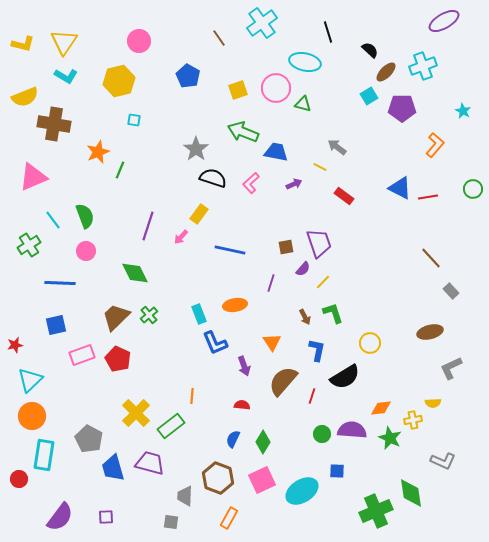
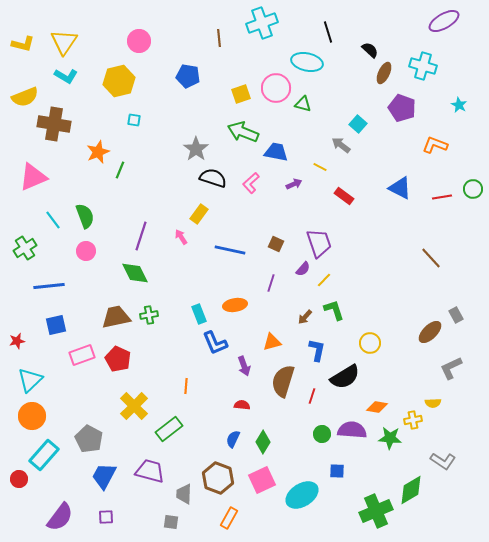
cyan cross at (262, 23): rotated 16 degrees clockwise
brown line at (219, 38): rotated 30 degrees clockwise
cyan ellipse at (305, 62): moved 2 px right
cyan cross at (423, 66): rotated 36 degrees clockwise
brown ellipse at (386, 72): moved 2 px left, 1 px down; rotated 20 degrees counterclockwise
blue pentagon at (188, 76): rotated 20 degrees counterclockwise
yellow square at (238, 90): moved 3 px right, 4 px down
cyan square at (369, 96): moved 11 px left, 28 px down; rotated 18 degrees counterclockwise
purple pentagon at (402, 108): rotated 20 degrees clockwise
cyan star at (463, 111): moved 4 px left, 6 px up
orange L-shape at (435, 145): rotated 110 degrees counterclockwise
gray arrow at (337, 147): moved 4 px right, 2 px up
red line at (428, 197): moved 14 px right
purple line at (148, 226): moved 7 px left, 10 px down
pink arrow at (181, 237): rotated 105 degrees clockwise
green cross at (29, 245): moved 4 px left, 3 px down
brown square at (286, 247): moved 10 px left, 3 px up; rotated 35 degrees clockwise
yellow line at (323, 282): moved 1 px right, 2 px up
blue line at (60, 283): moved 11 px left, 3 px down; rotated 8 degrees counterclockwise
gray rectangle at (451, 291): moved 5 px right, 24 px down; rotated 14 degrees clockwise
green L-shape at (333, 313): moved 1 px right, 3 px up
green cross at (149, 315): rotated 30 degrees clockwise
brown trapezoid at (116, 317): rotated 32 degrees clockwise
brown arrow at (305, 317): rotated 70 degrees clockwise
brown ellipse at (430, 332): rotated 30 degrees counterclockwise
orange triangle at (272, 342): rotated 48 degrees clockwise
red star at (15, 345): moved 2 px right, 4 px up
brown semicircle at (283, 381): rotated 24 degrees counterclockwise
orange line at (192, 396): moved 6 px left, 10 px up
orange diamond at (381, 408): moved 4 px left, 1 px up; rotated 15 degrees clockwise
yellow cross at (136, 413): moved 2 px left, 7 px up
green rectangle at (171, 426): moved 2 px left, 3 px down
green star at (390, 438): rotated 20 degrees counterclockwise
cyan rectangle at (44, 455): rotated 32 degrees clockwise
gray L-shape at (443, 461): rotated 10 degrees clockwise
purple trapezoid at (150, 463): moved 8 px down
blue trapezoid at (113, 468): moved 9 px left, 8 px down; rotated 44 degrees clockwise
cyan ellipse at (302, 491): moved 4 px down
green diamond at (411, 493): moved 3 px up; rotated 68 degrees clockwise
gray trapezoid at (185, 496): moved 1 px left, 2 px up
